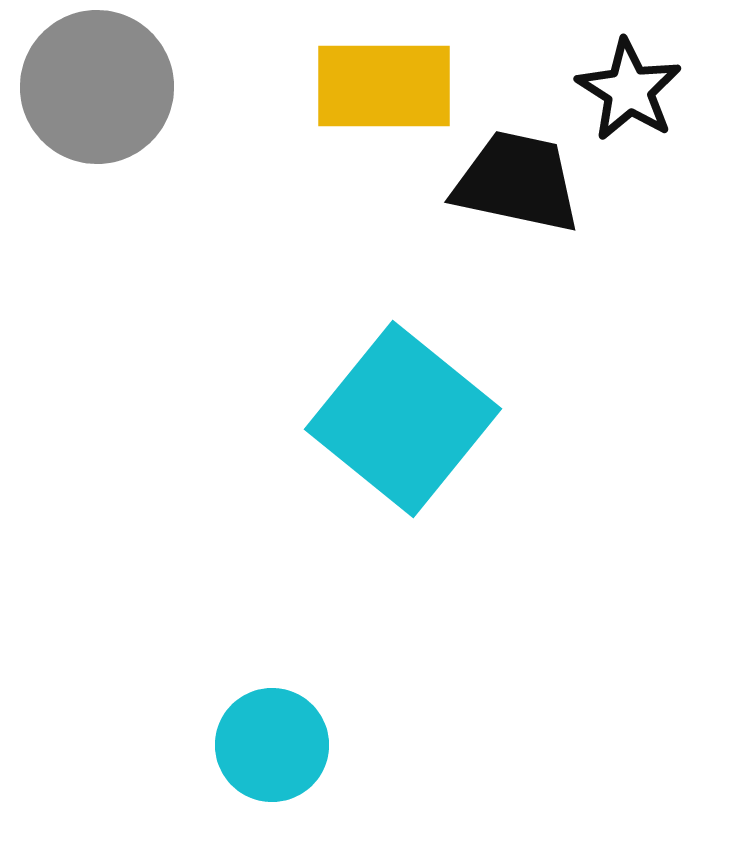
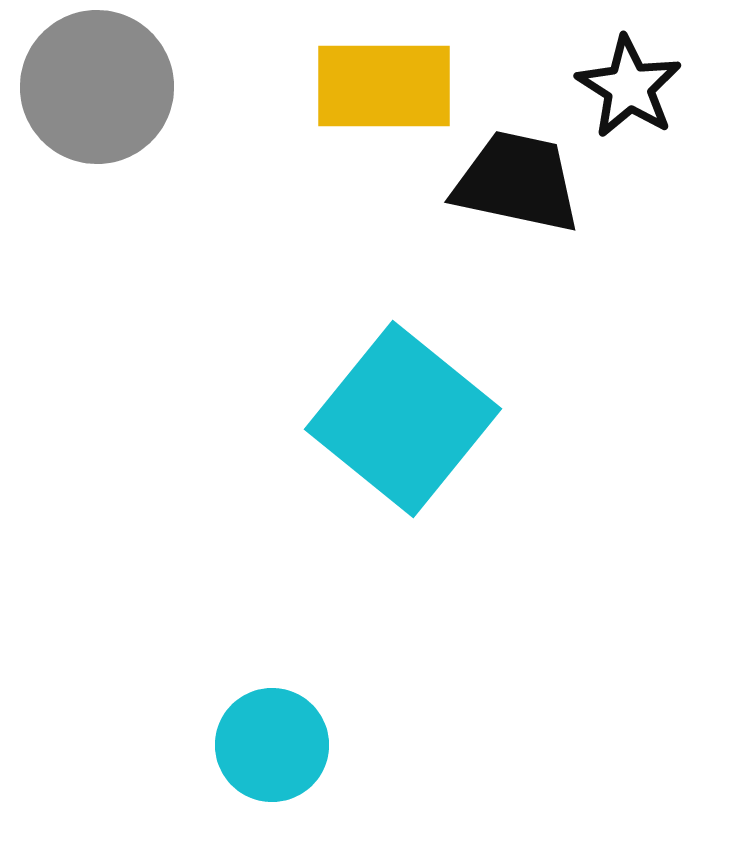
black star: moved 3 px up
